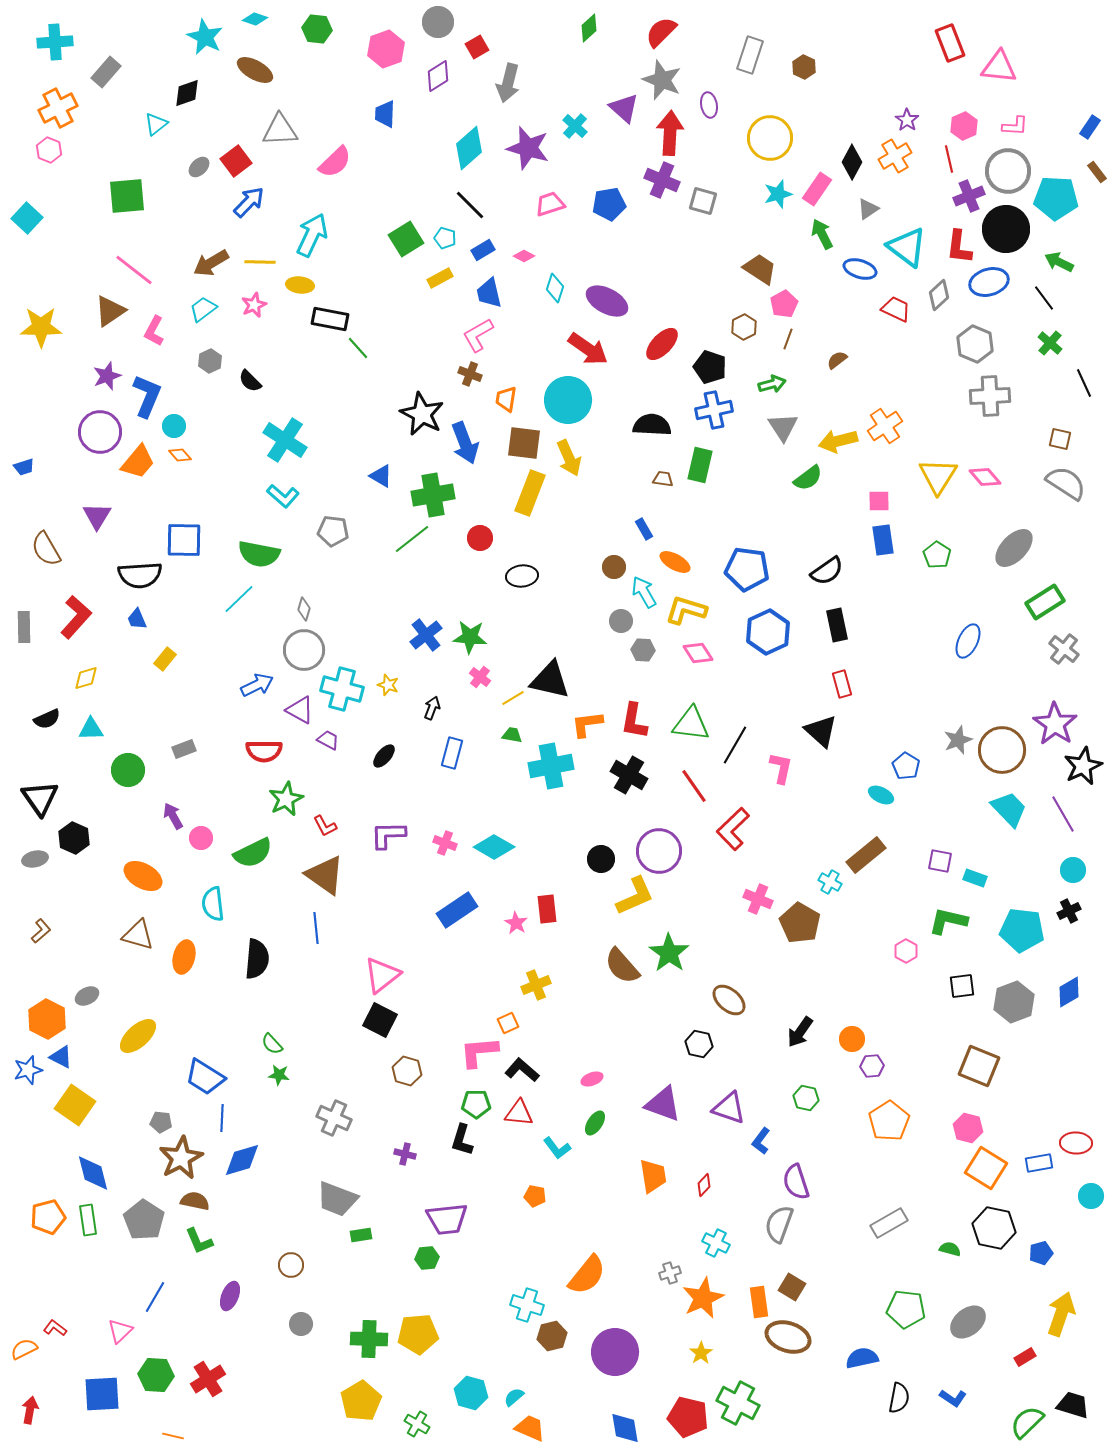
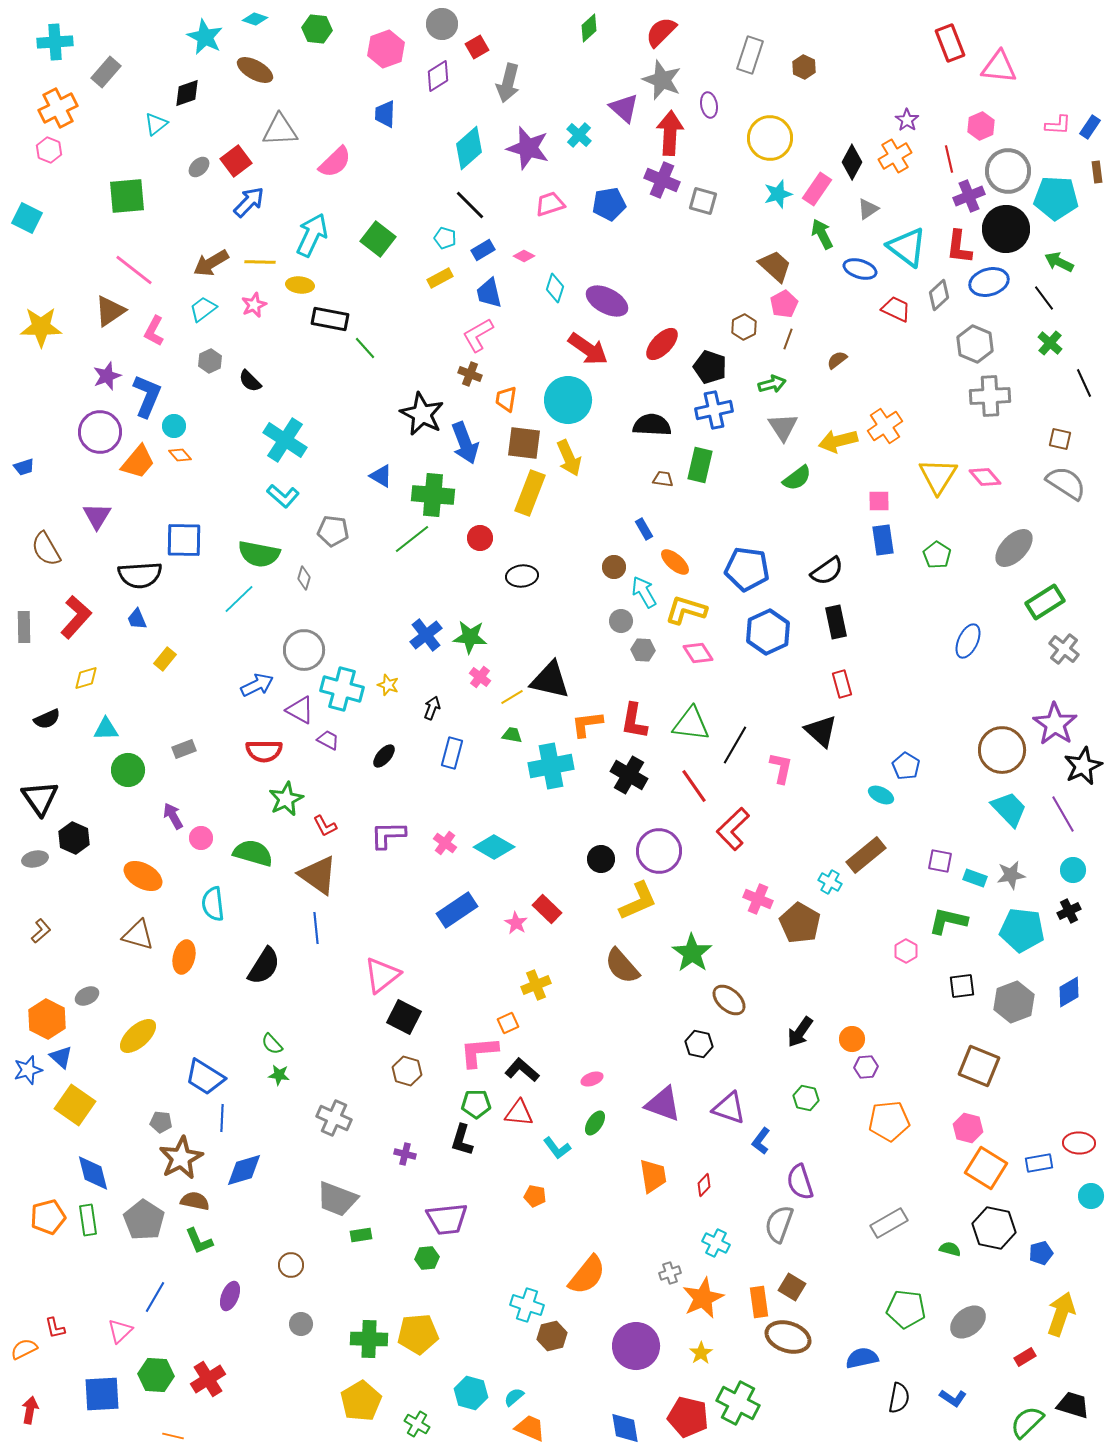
gray circle at (438, 22): moved 4 px right, 2 px down
cyan cross at (575, 126): moved 4 px right, 9 px down
pink hexagon at (964, 126): moved 17 px right
pink L-shape at (1015, 126): moved 43 px right, 1 px up
brown rectangle at (1097, 172): rotated 30 degrees clockwise
cyan square at (27, 218): rotated 16 degrees counterclockwise
green square at (406, 239): moved 28 px left; rotated 20 degrees counterclockwise
brown trapezoid at (760, 269): moved 15 px right, 3 px up; rotated 9 degrees clockwise
green line at (358, 348): moved 7 px right
green semicircle at (808, 478): moved 11 px left
green cross at (433, 495): rotated 15 degrees clockwise
orange ellipse at (675, 562): rotated 12 degrees clockwise
gray diamond at (304, 609): moved 31 px up
black rectangle at (837, 625): moved 1 px left, 3 px up
yellow line at (513, 698): moved 1 px left, 1 px up
cyan triangle at (91, 729): moved 15 px right
gray star at (958, 740): moved 53 px right, 135 px down; rotated 12 degrees clockwise
pink cross at (445, 843): rotated 15 degrees clockwise
green semicircle at (253, 853): rotated 138 degrees counterclockwise
brown triangle at (325, 875): moved 7 px left
yellow L-shape at (635, 896): moved 3 px right, 5 px down
red rectangle at (547, 909): rotated 40 degrees counterclockwise
green star at (669, 953): moved 23 px right
black semicircle at (257, 959): moved 7 px right, 7 px down; rotated 27 degrees clockwise
black square at (380, 1020): moved 24 px right, 3 px up
blue triangle at (61, 1057): rotated 15 degrees clockwise
purple hexagon at (872, 1066): moved 6 px left, 1 px down
orange pentagon at (889, 1121): rotated 27 degrees clockwise
red ellipse at (1076, 1143): moved 3 px right
blue diamond at (242, 1160): moved 2 px right, 10 px down
purple semicircle at (796, 1182): moved 4 px right
red L-shape at (55, 1328): rotated 140 degrees counterclockwise
purple circle at (615, 1352): moved 21 px right, 6 px up
